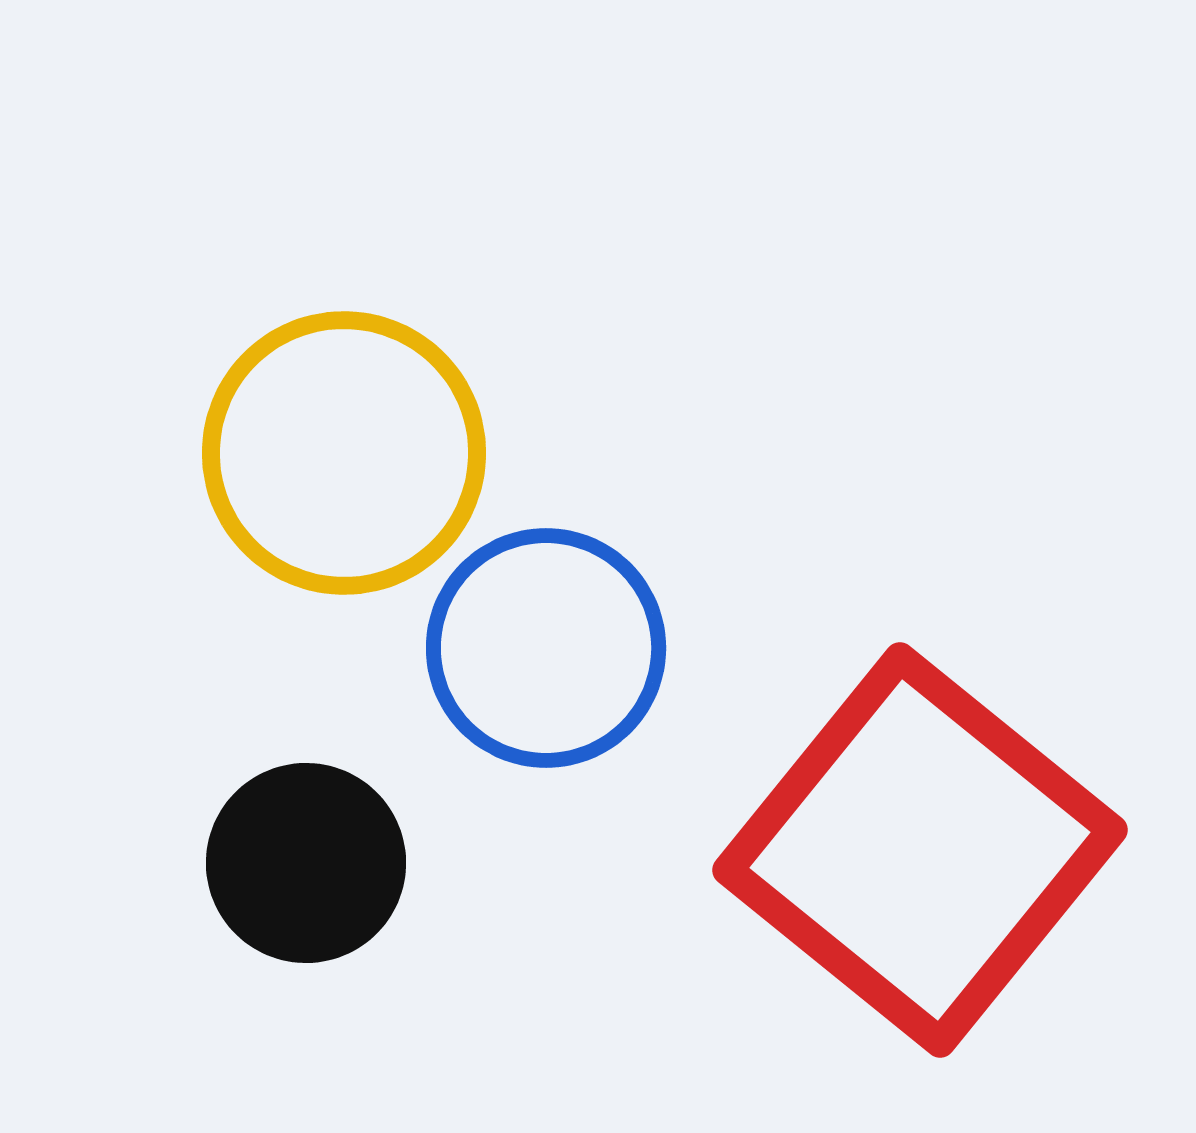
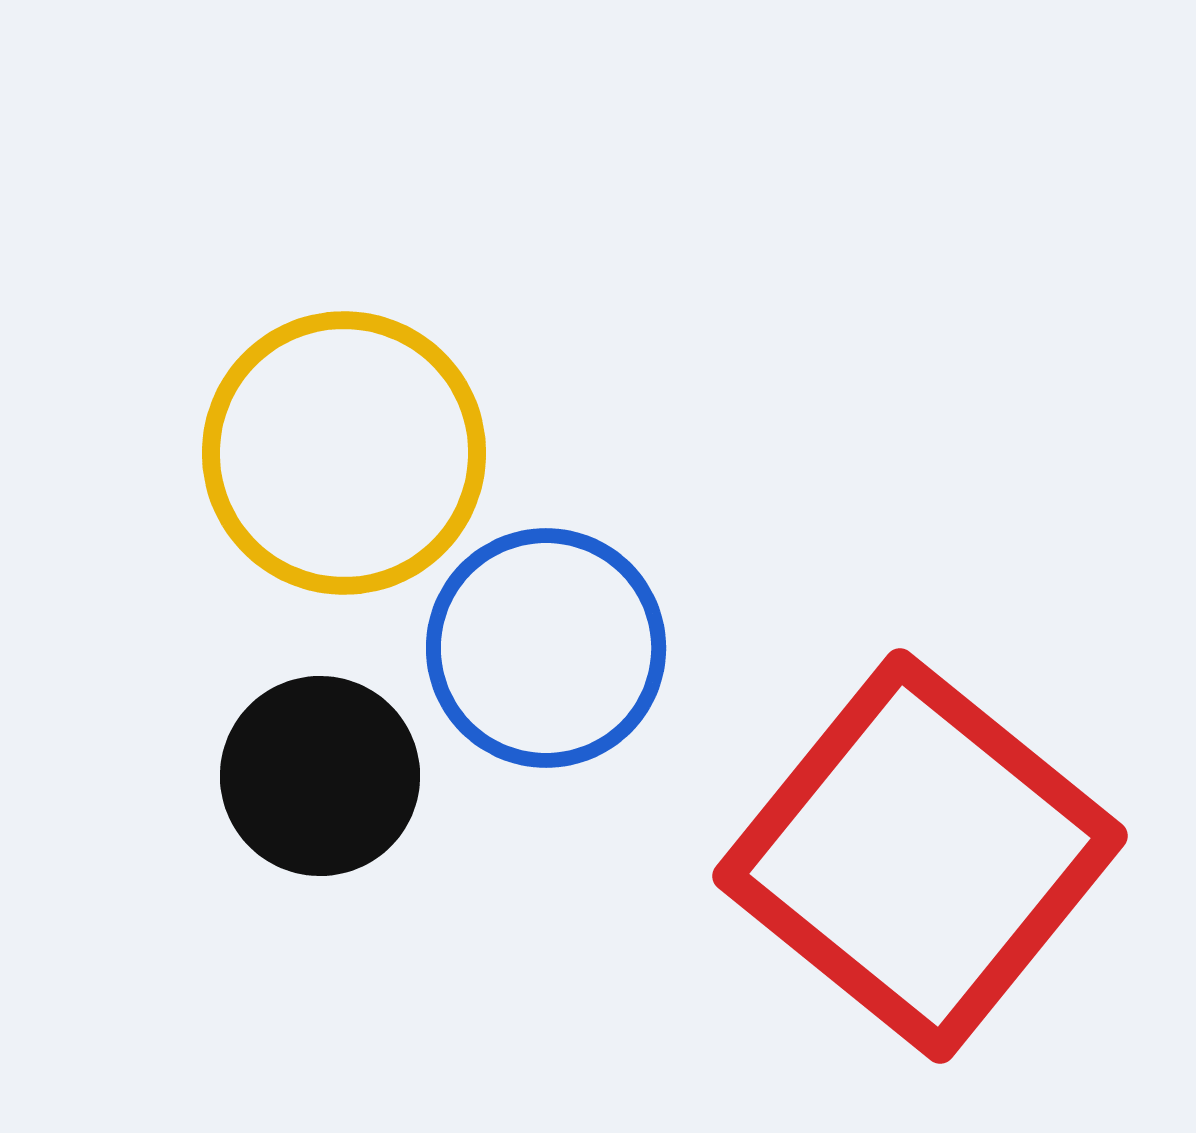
red square: moved 6 px down
black circle: moved 14 px right, 87 px up
